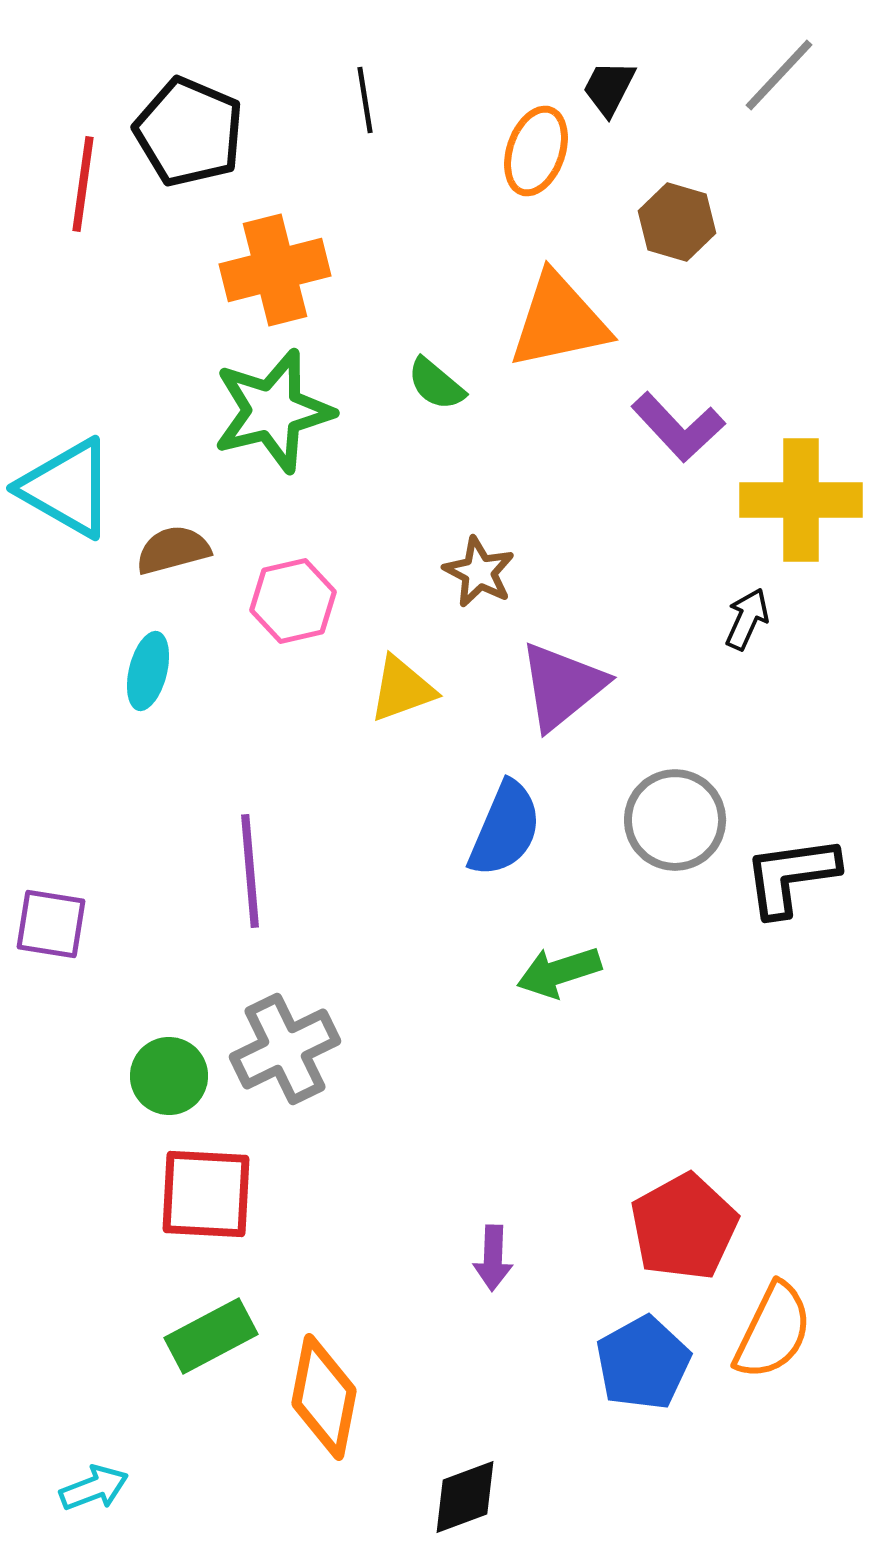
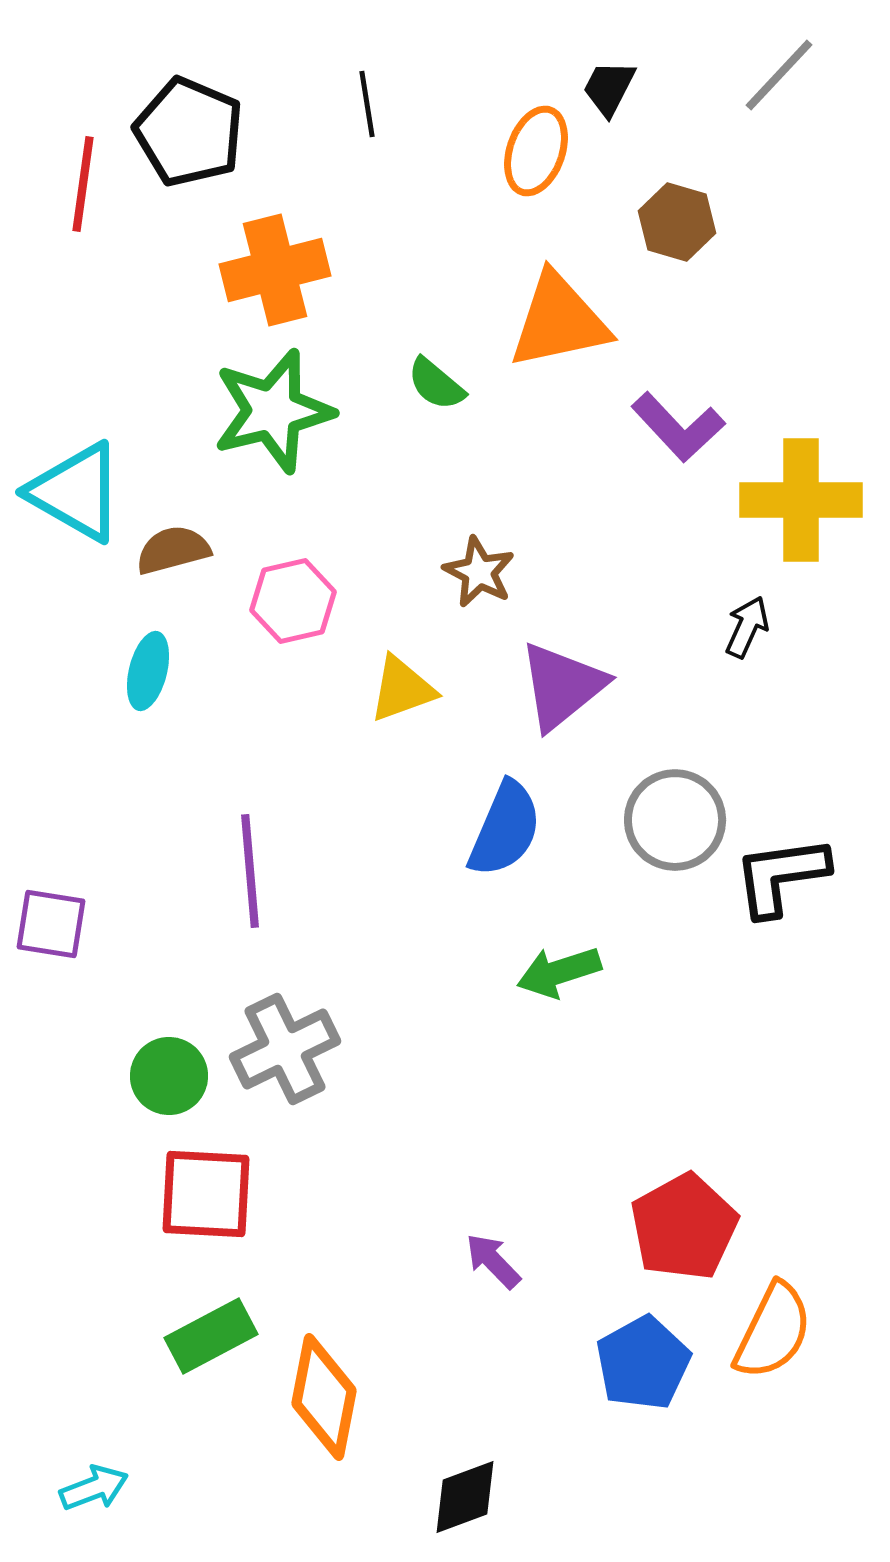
black line: moved 2 px right, 4 px down
cyan triangle: moved 9 px right, 4 px down
black arrow: moved 8 px down
black L-shape: moved 10 px left
purple arrow: moved 3 px down; rotated 134 degrees clockwise
